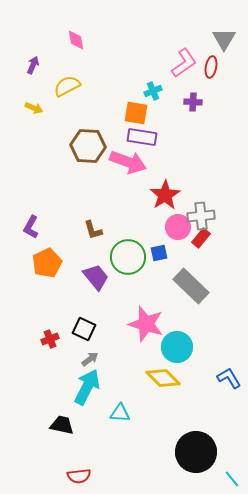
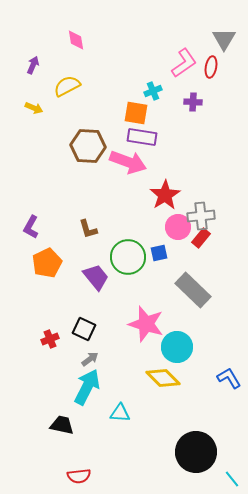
brown L-shape: moved 5 px left, 1 px up
gray rectangle: moved 2 px right, 4 px down
